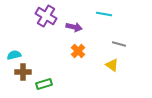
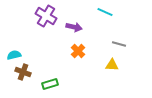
cyan line: moved 1 px right, 2 px up; rotated 14 degrees clockwise
yellow triangle: rotated 32 degrees counterclockwise
brown cross: rotated 21 degrees clockwise
green rectangle: moved 6 px right
